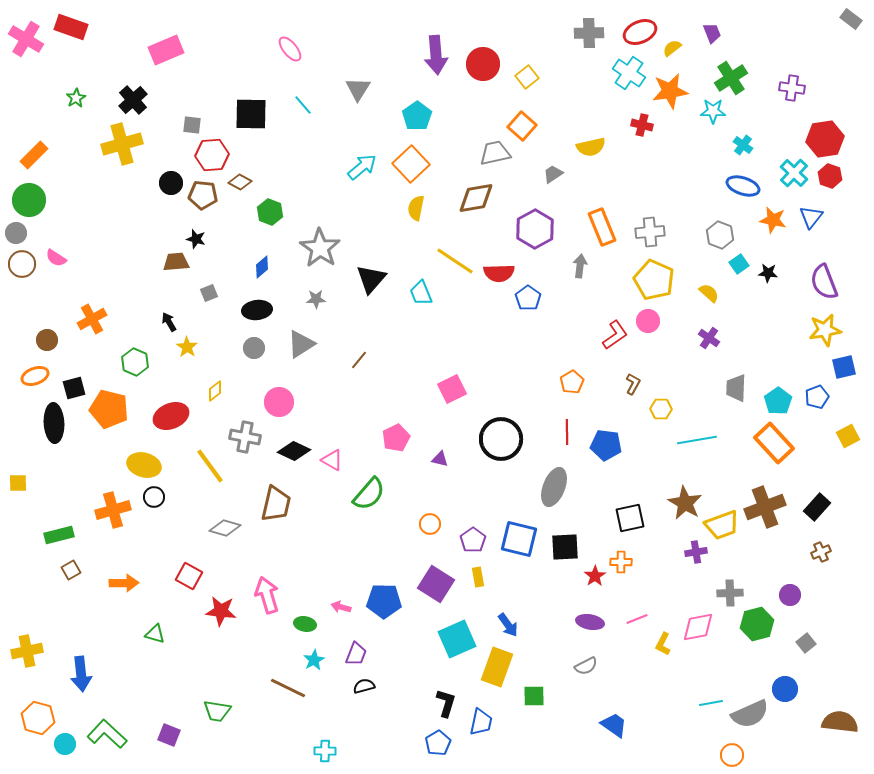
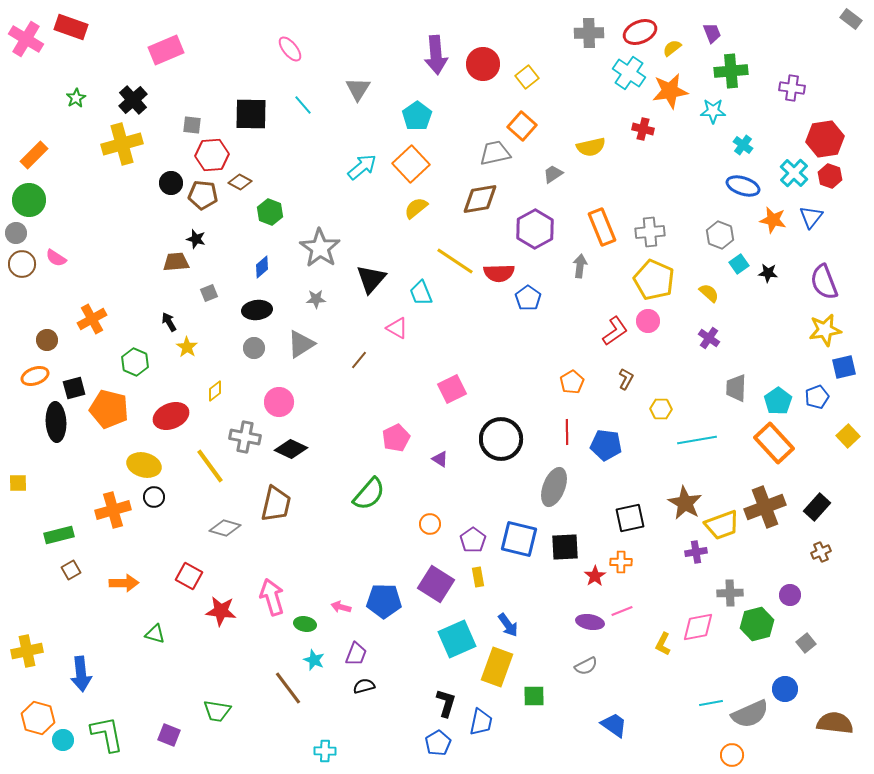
green cross at (731, 78): moved 7 px up; rotated 28 degrees clockwise
red cross at (642, 125): moved 1 px right, 4 px down
brown diamond at (476, 198): moved 4 px right, 1 px down
yellow semicircle at (416, 208): rotated 40 degrees clockwise
red L-shape at (615, 335): moved 4 px up
brown L-shape at (633, 384): moved 7 px left, 5 px up
black ellipse at (54, 423): moved 2 px right, 1 px up
yellow square at (848, 436): rotated 15 degrees counterclockwise
black diamond at (294, 451): moved 3 px left, 2 px up
purple triangle at (440, 459): rotated 18 degrees clockwise
pink triangle at (332, 460): moved 65 px right, 132 px up
pink arrow at (267, 595): moved 5 px right, 2 px down
pink line at (637, 619): moved 15 px left, 8 px up
cyan star at (314, 660): rotated 20 degrees counterclockwise
brown line at (288, 688): rotated 27 degrees clockwise
brown semicircle at (840, 722): moved 5 px left, 1 px down
green L-shape at (107, 734): rotated 36 degrees clockwise
cyan circle at (65, 744): moved 2 px left, 4 px up
